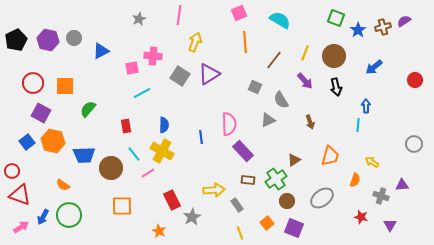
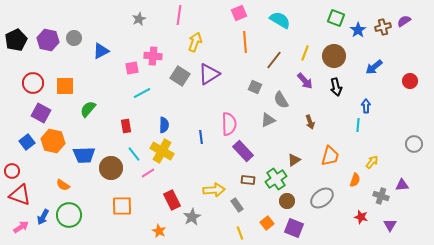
red circle at (415, 80): moved 5 px left, 1 px down
yellow arrow at (372, 162): rotated 96 degrees clockwise
